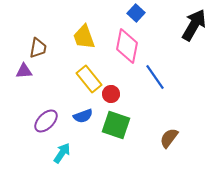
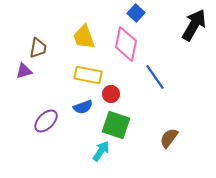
pink diamond: moved 1 px left, 2 px up
purple triangle: rotated 12 degrees counterclockwise
yellow rectangle: moved 1 px left, 4 px up; rotated 40 degrees counterclockwise
blue semicircle: moved 9 px up
cyan arrow: moved 39 px right, 2 px up
